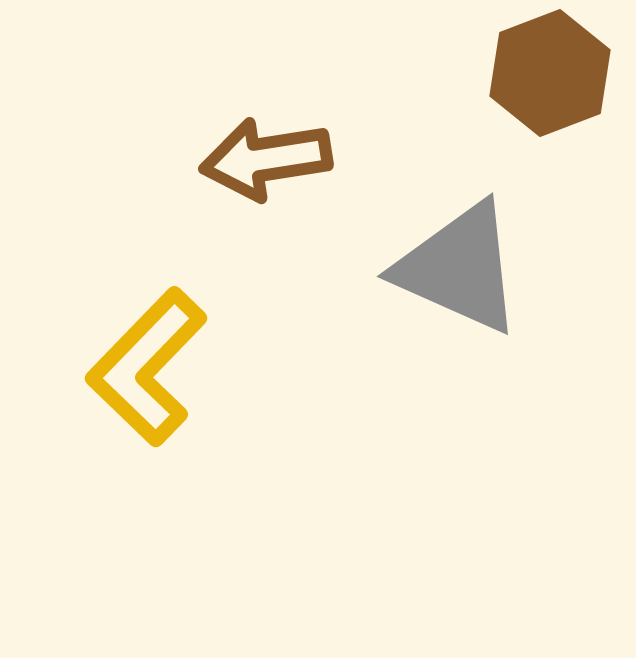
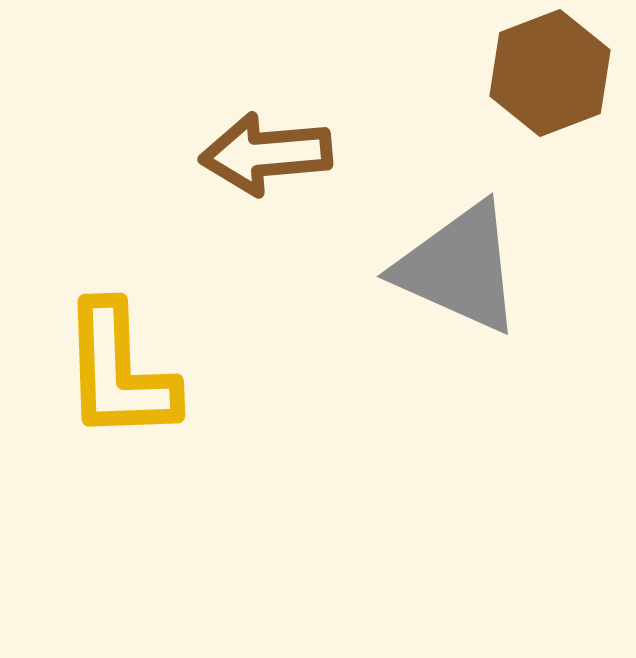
brown arrow: moved 5 px up; rotated 4 degrees clockwise
yellow L-shape: moved 28 px left, 5 px down; rotated 46 degrees counterclockwise
